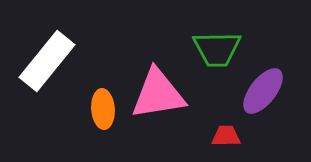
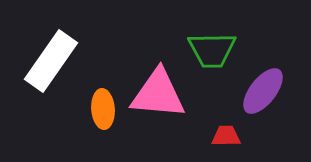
green trapezoid: moved 5 px left, 1 px down
white rectangle: moved 4 px right; rotated 4 degrees counterclockwise
pink triangle: rotated 14 degrees clockwise
